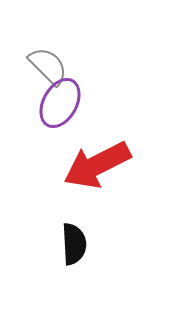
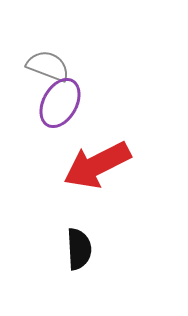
gray semicircle: rotated 24 degrees counterclockwise
black semicircle: moved 5 px right, 5 px down
